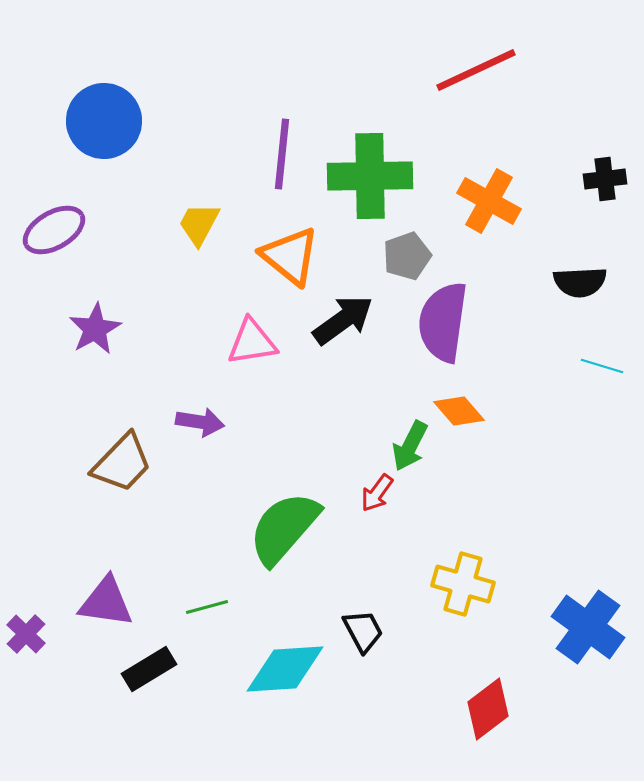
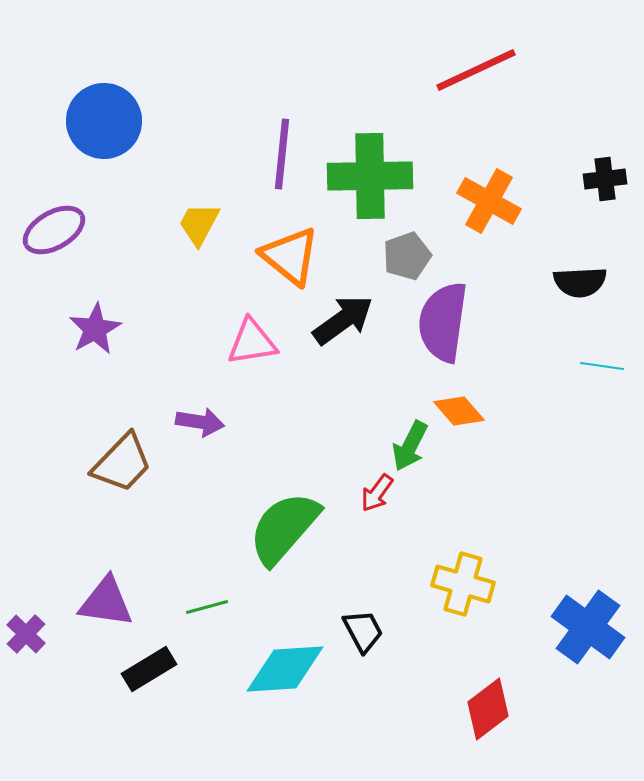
cyan line: rotated 9 degrees counterclockwise
